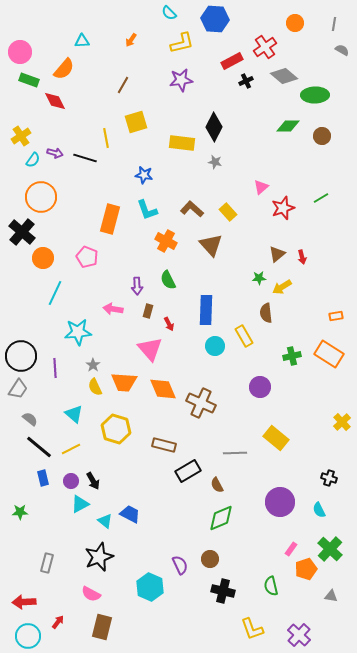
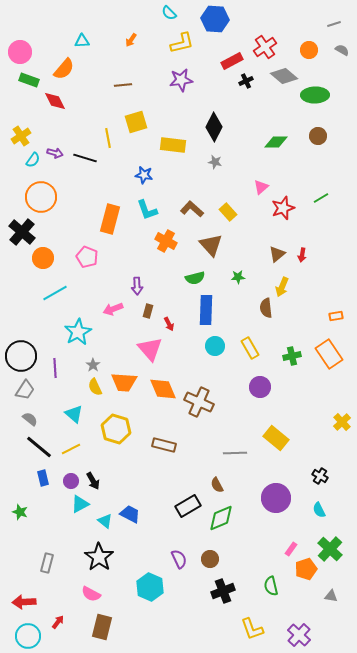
orange circle at (295, 23): moved 14 px right, 27 px down
gray line at (334, 24): rotated 64 degrees clockwise
brown line at (123, 85): rotated 54 degrees clockwise
green diamond at (288, 126): moved 12 px left, 16 px down
brown circle at (322, 136): moved 4 px left
yellow line at (106, 138): moved 2 px right
yellow rectangle at (182, 143): moved 9 px left, 2 px down
red arrow at (302, 257): moved 2 px up; rotated 24 degrees clockwise
green star at (259, 278): moved 21 px left, 1 px up
green semicircle at (168, 280): moved 27 px right, 2 px up; rotated 78 degrees counterclockwise
yellow arrow at (282, 287): rotated 36 degrees counterclockwise
cyan line at (55, 293): rotated 35 degrees clockwise
pink arrow at (113, 309): rotated 30 degrees counterclockwise
brown semicircle at (266, 313): moved 5 px up
cyan star at (78, 332): rotated 24 degrees counterclockwise
yellow rectangle at (244, 336): moved 6 px right, 12 px down
orange rectangle at (329, 354): rotated 24 degrees clockwise
gray trapezoid at (18, 389): moved 7 px right, 1 px down
brown cross at (201, 403): moved 2 px left, 1 px up
black rectangle at (188, 471): moved 35 px down
black cross at (329, 478): moved 9 px left, 2 px up; rotated 14 degrees clockwise
purple circle at (280, 502): moved 4 px left, 4 px up
green star at (20, 512): rotated 21 degrees clockwise
black star at (99, 557): rotated 16 degrees counterclockwise
purple semicircle at (180, 565): moved 1 px left, 6 px up
black cross at (223, 591): rotated 35 degrees counterclockwise
